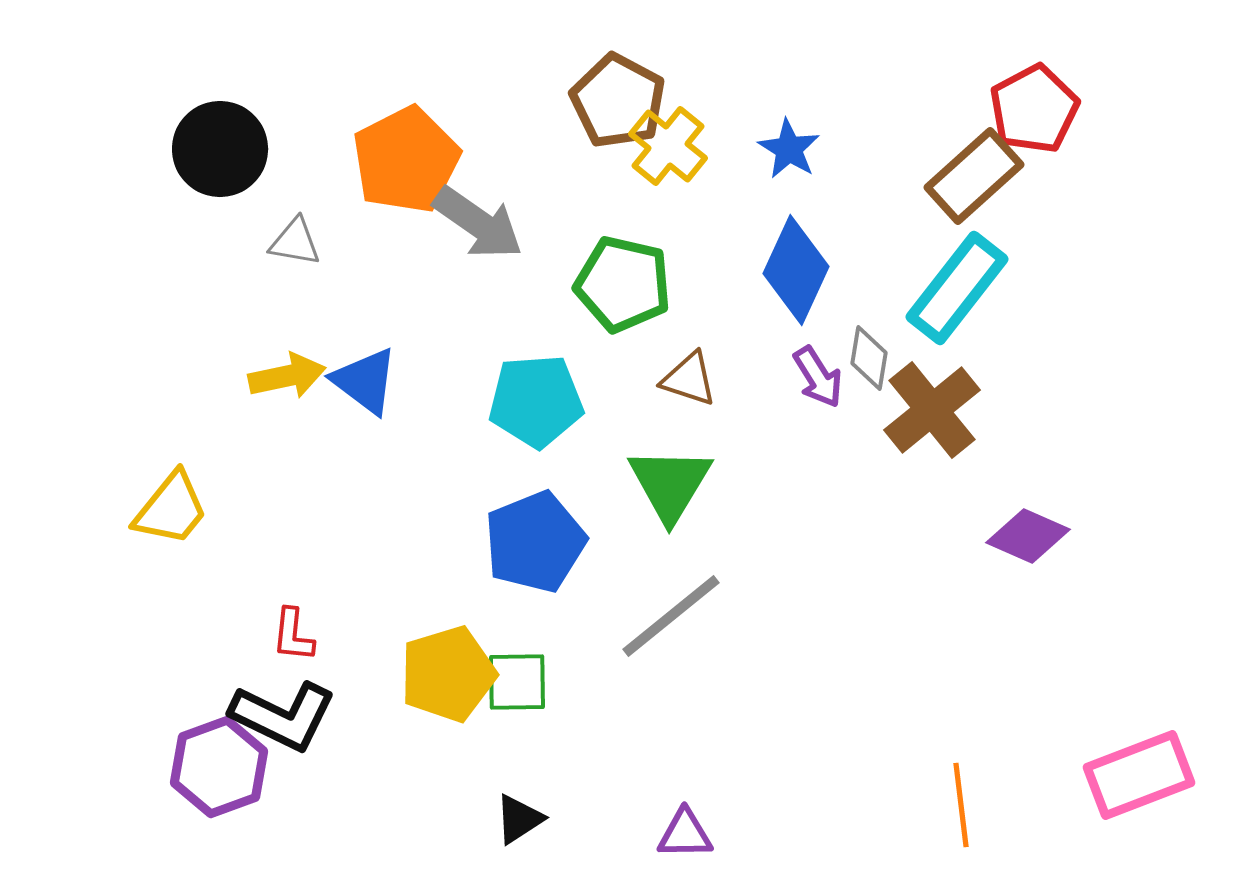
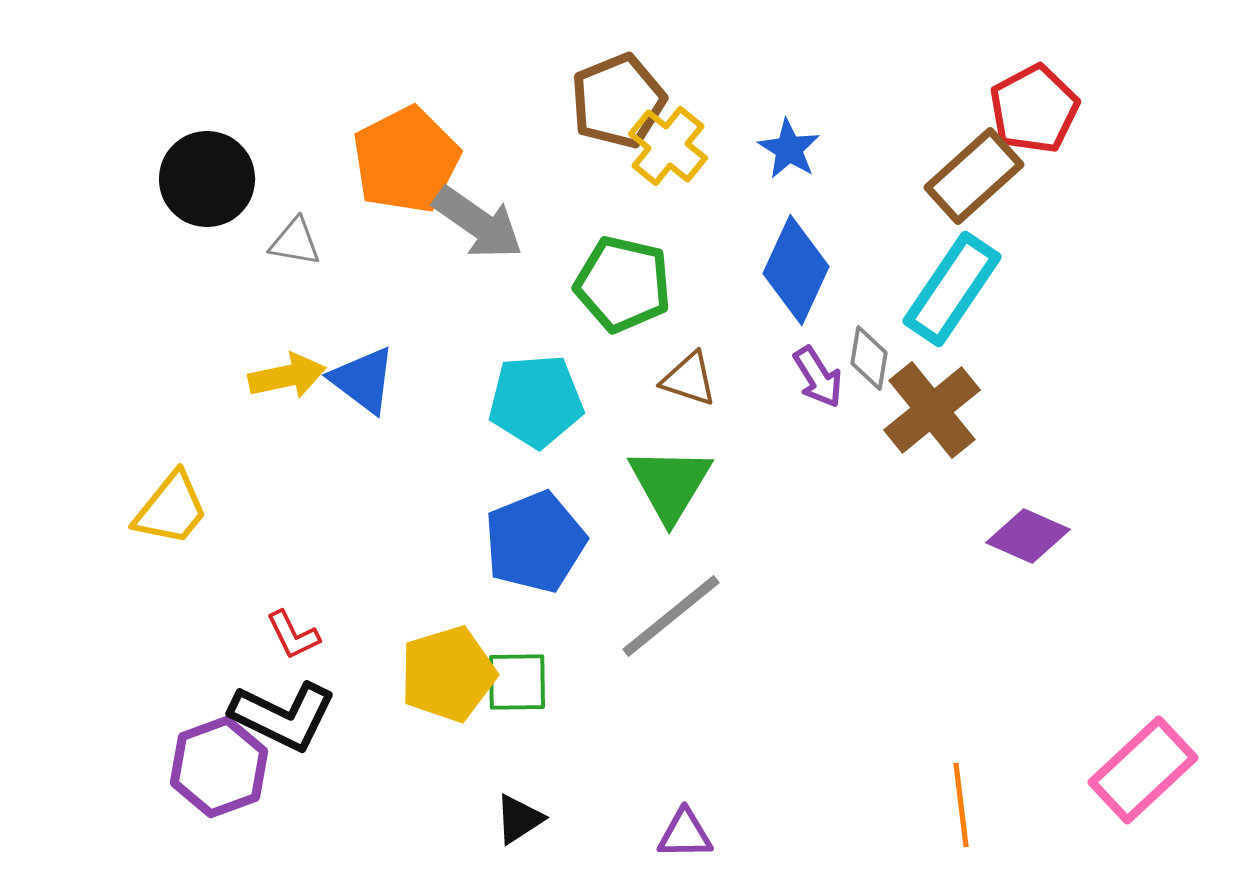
brown pentagon: rotated 22 degrees clockwise
black circle: moved 13 px left, 30 px down
cyan rectangle: moved 5 px left, 1 px down; rotated 4 degrees counterclockwise
blue triangle: moved 2 px left, 1 px up
red L-shape: rotated 32 degrees counterclockwise
pink rectangle: moved 4 px right, 5 px up; rotated 22 degrees counterclockwise
